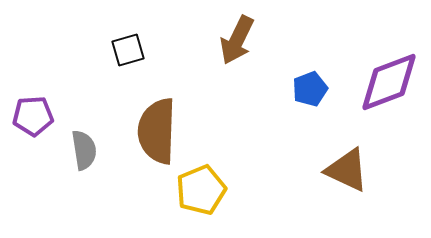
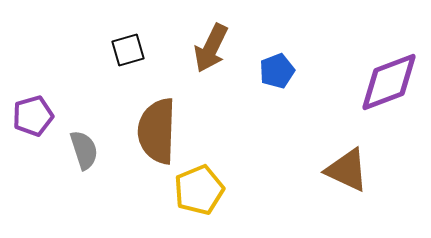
brown arrow: moved 26 px left, 8 px down
blue pentagon: moved 33 px left, 18 px up
purple pentagon: rotated 12 degrees counterclockwise
gray semicircle: rotated 9 degrees counterclockwise
yellow pentagon: moved 2 px left
